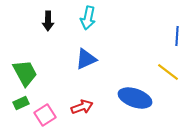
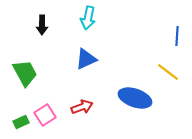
black arrow: moved 6 px left, 4 px down
green rectangle: moved 19 px down
